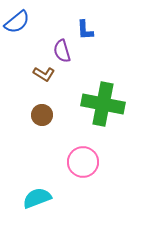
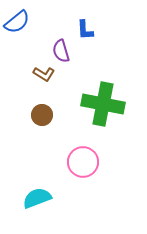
purple semicircle: moved 1 px left
